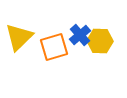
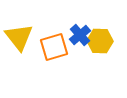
yellow triangle: rotated 24 degrees counterclockwise
